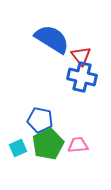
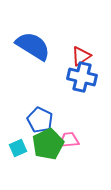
blue semicircle: moved 19 px left, 7 px down
red triangle: rotated 35 degrees clockwise
blue pentagon: rotated 15 degrees clockwise
pink trapezoid: moved 9 px left, 5 px up
